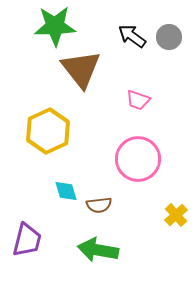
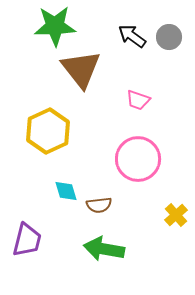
green arrow: moved 6 px right, 1 px up
